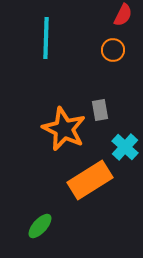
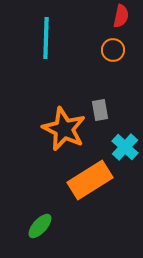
red semicircle: moved 2 px left, 1 px down; rotated 15 degrees counterclockwise
